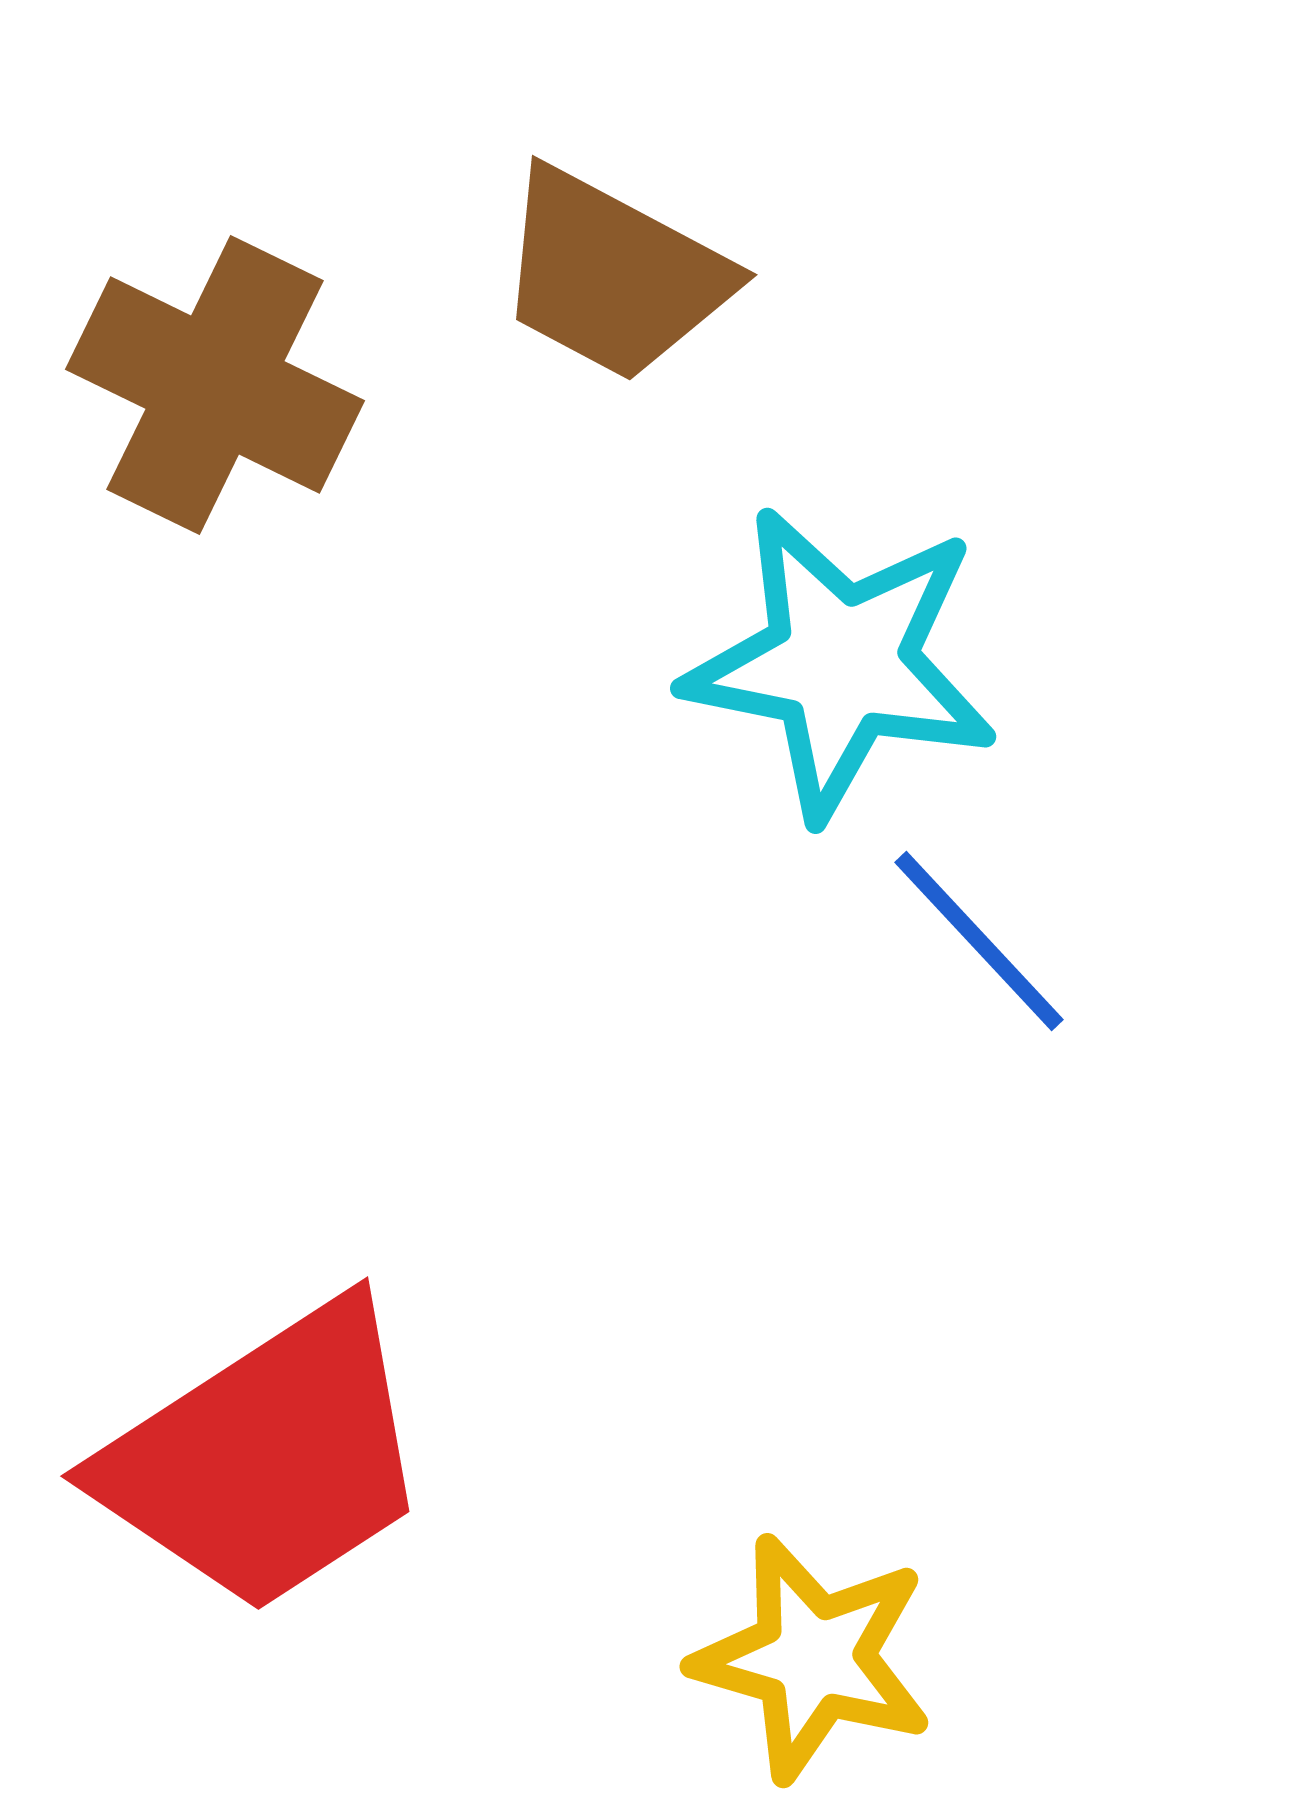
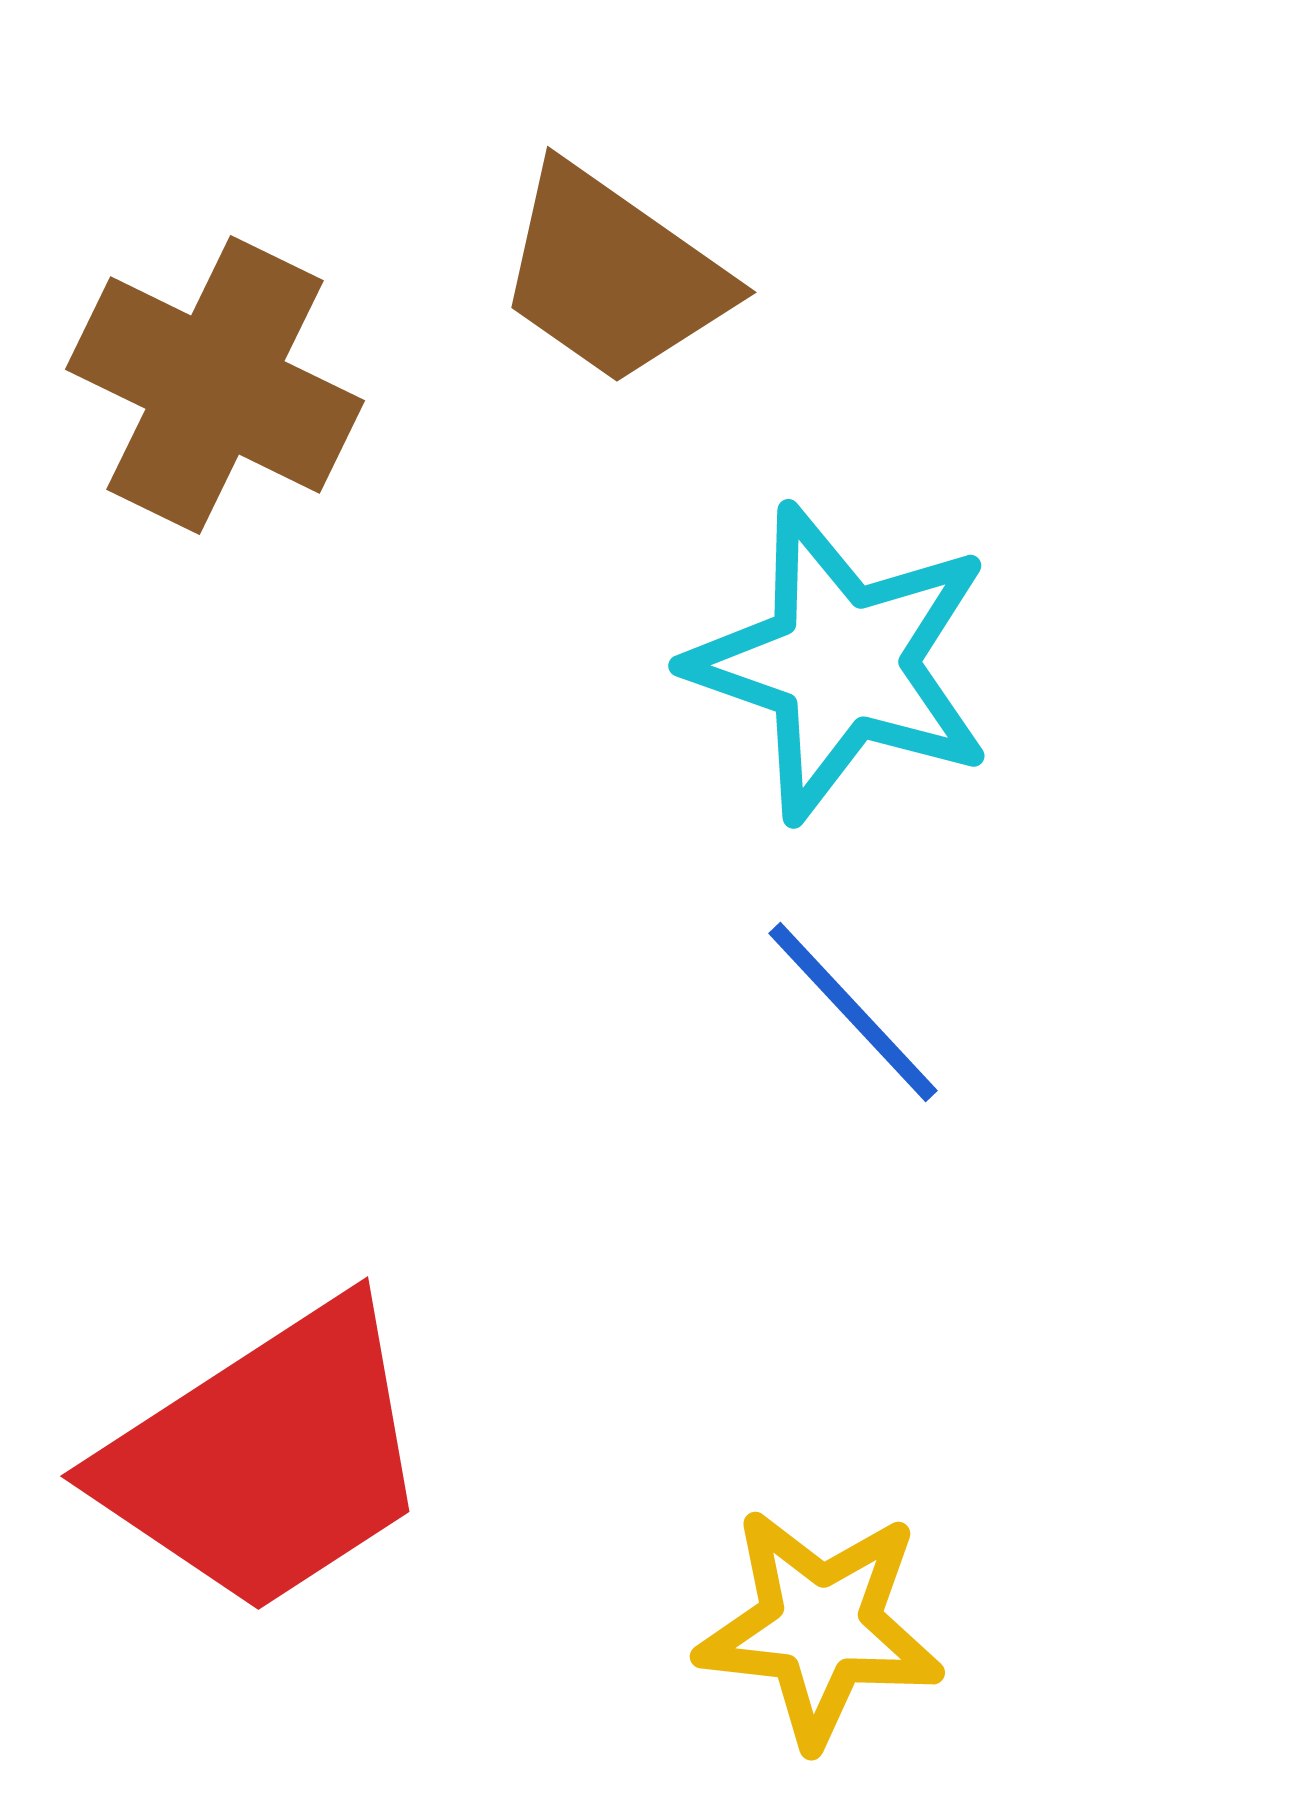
brown trapezoid: rotated 7 degrees clockwise
cyan star: rotated 8 degrees clockwise
blue line: moved 126 px left, 71 px down
yellow star: moved 7 px right, 31 px up; rotated 10 degrees counterclockwise
